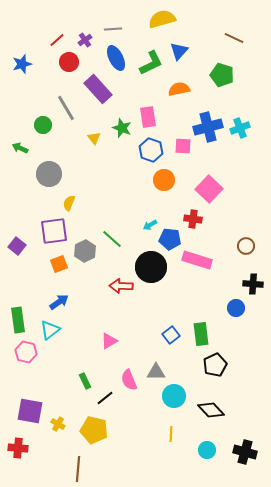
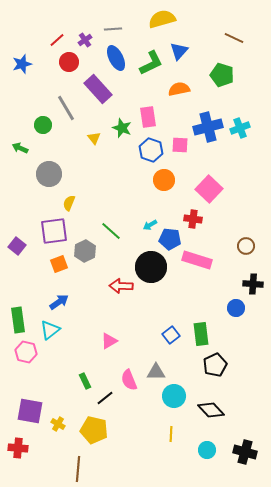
pink square at (183, 146): moved 3 px left, 1 px up
green line at (112, 239): moved 1 px left, 8 px up
